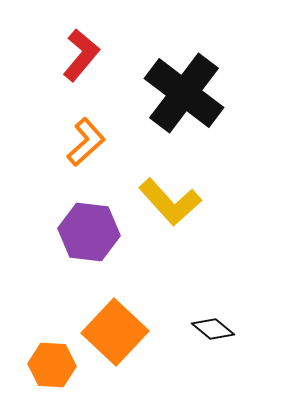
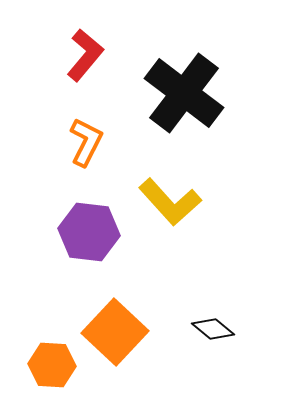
red L-shape: moved 4 px right
orange L-shape: rotated 21 degrees counterclockwise
